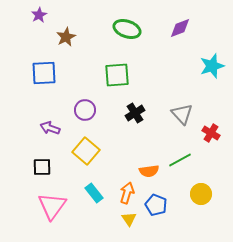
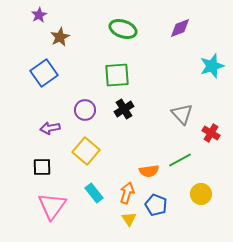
green ellipse: moved 4 px left
brown star: moved 6 px left
blue square: rotated 32 degrees counterclockwise
black cross: moved 11 px left, 4 px up
purple arrow: rotated 30 degrees counterclockwise
